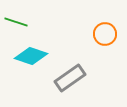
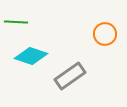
green line: rotated 15 degrees counterclockwise
gray rectangle: moved 2 px up
